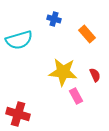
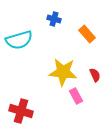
red cross: moved 3 px right, 3 px up
